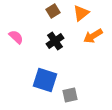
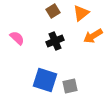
pink semicircle: moved 1 px right, 1 px down
black cross: rotated 12 degrees clockwise
gray square: moved 9 px up
